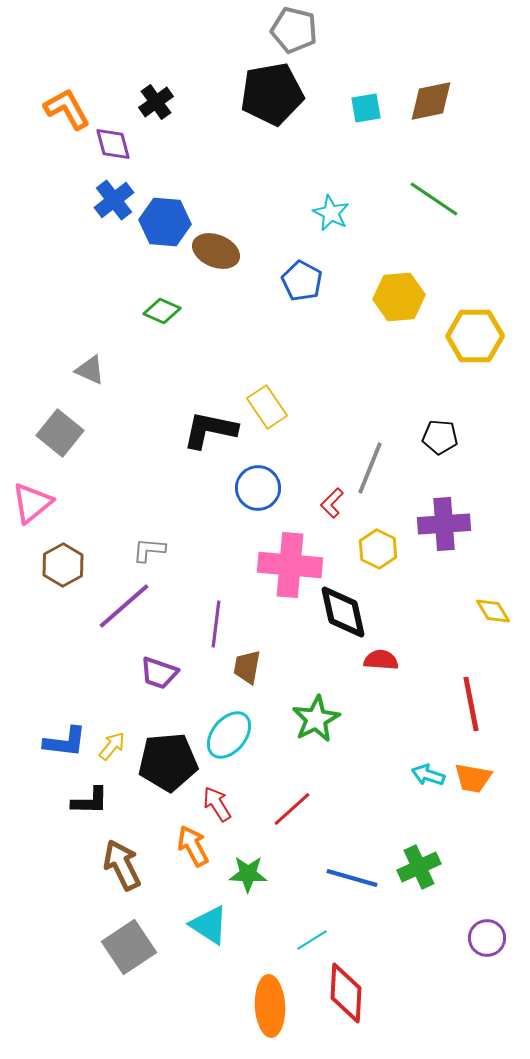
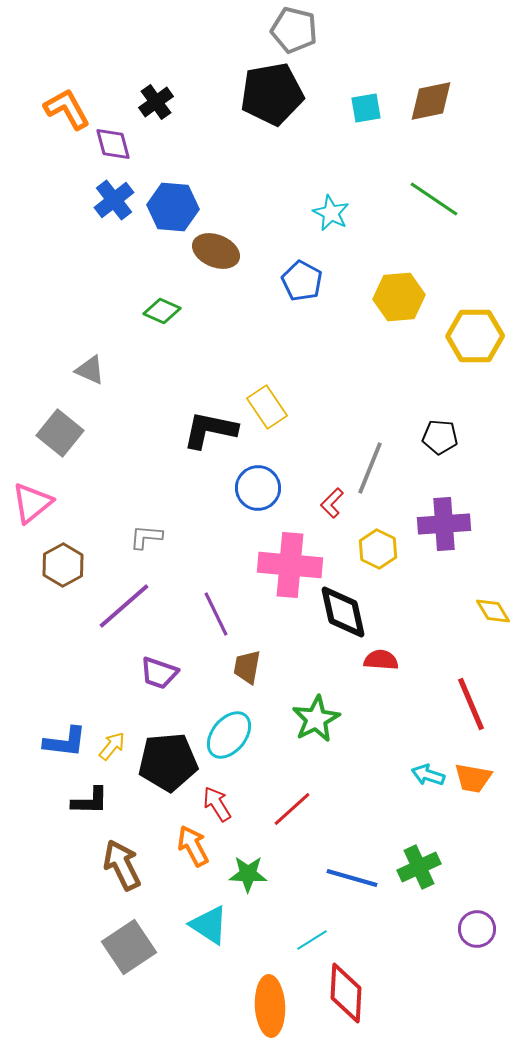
blue hexagon at (165, 222): moved 8 px right, 15 px up
gray L-shape at (149, 550): moved 3 px left, 13 px up
purple line at (216, 624): moved 10 px up; rotated 33 degrees counterclockwise
red line at (471, 704): rotated 12 degrees counterclockwise
purple circle at (487, 938): moved 10 px left, 9 px up
